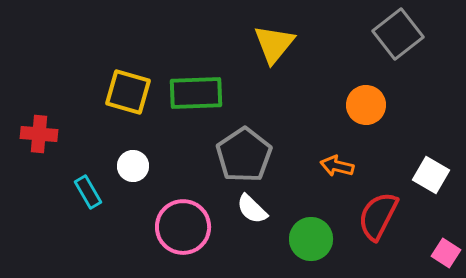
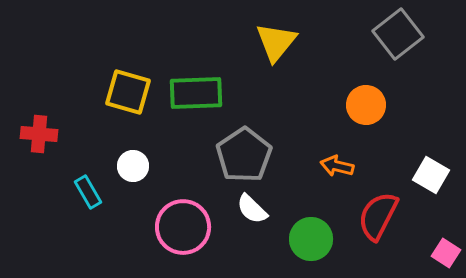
yellow triangle: moved 2 px right, 2 px up
